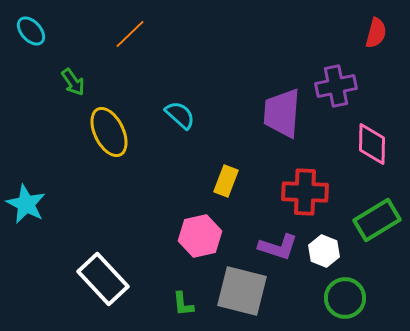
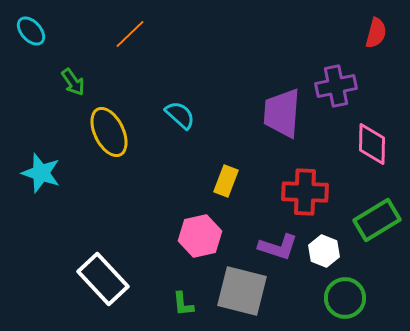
cyan star: moved 15 px right, 31 px up; rotated 9 degrees counterclockwise
